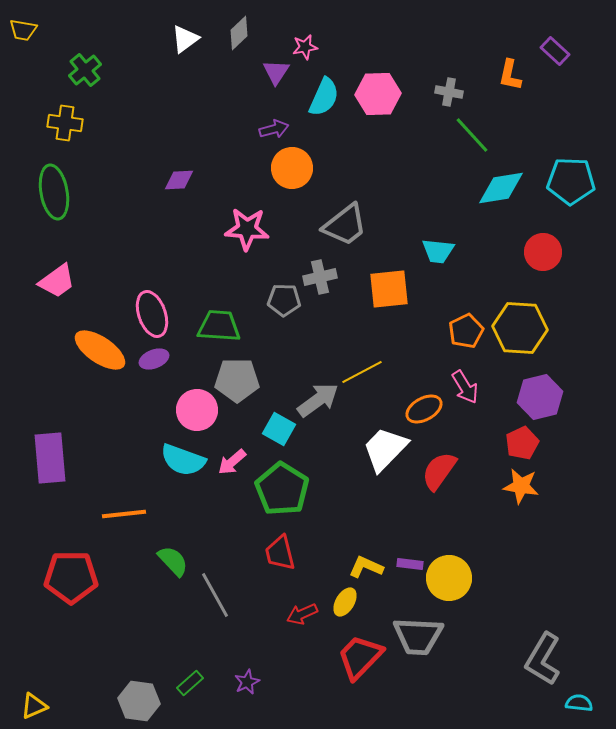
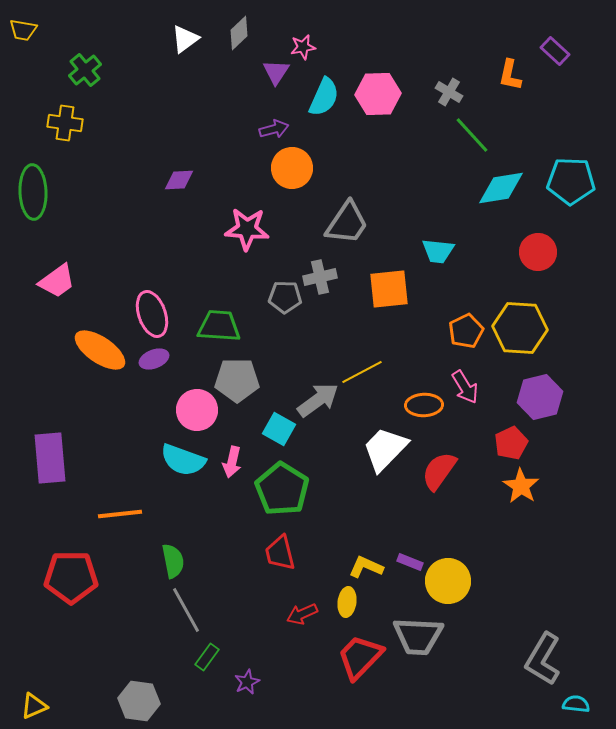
pink star at (305, 47): moved 2 px left
gray cross at (449, 92): rotated 20 degrees clockwise
green ellipse at (54, 192): moved 21 px left; rotated 8 degrees clockwise
gray trapezoid at (345, 225): moved 2 px right, 2 px up; rotated 18 degrees counterclockwise
red circle at (543, 252): moved 5 px left
gray pentagon at (284, 300): moved 1 px right, 3 px up
orange ellipse at (424, 409): moved 4 px up; rotated 27 degrees clockwise
red pentagon at (522, 443): moved 11 px left
pink arrow at (232, 462): rotated 36 degrees counterclockwise
orange star at (521, 486): rotated 24 degrees clockwise
orange line at (124, 514): moved 4 px left
green semicircle at (173, 561): rotated 32 degrees clockwise
purple rectangle at (410, 564): moved 2 px up; rotated 15 degrees clockwise
yellow circle at (449, 578): moved 1 px left, 3 px down
gray line at (215, 595): moved 29 px left, 15 px down
yellow ellipse at (345, 602): moved 2 px right; rotated 24 degrees counterclockwise
green rectangle at (190, 683): moved 17 px right, 26 px up; rotated 12 degrees counterclockwise
cyan semicircle at (579, 703): moved 3 px left, 1 px down
